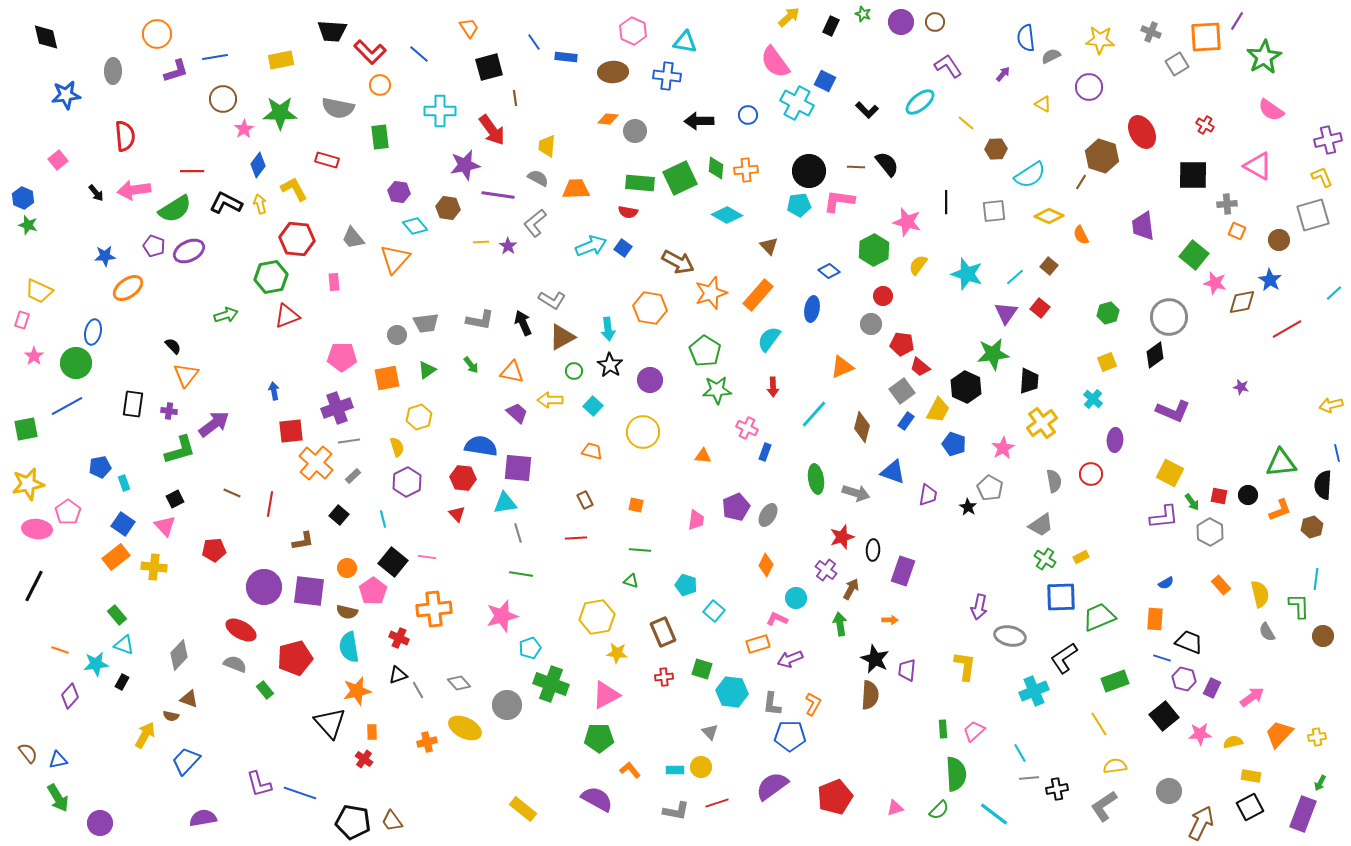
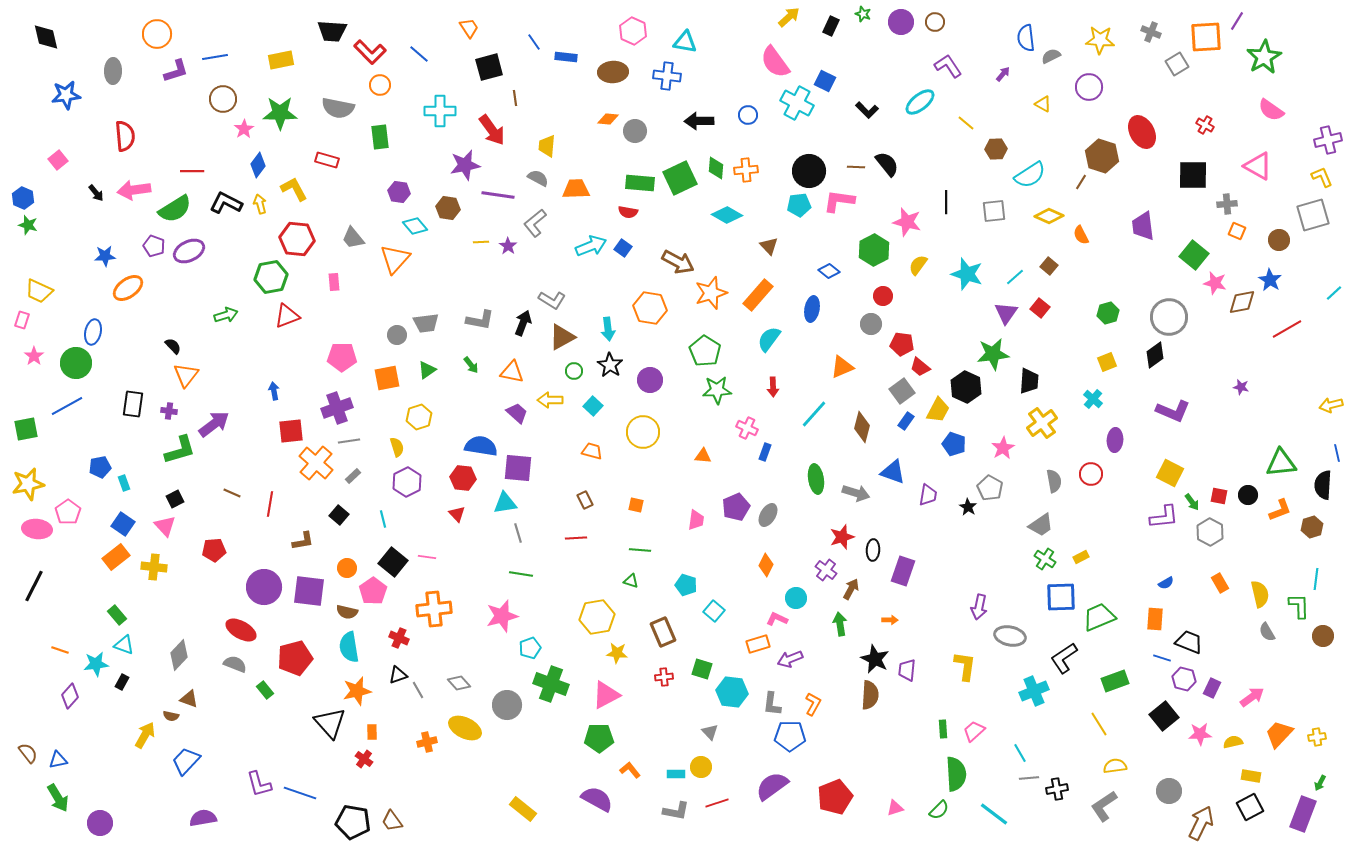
black arrow at (523, 323): rotated 45 degrees clockwise
orange rectangle at (1221, 585): moved 1 px left, 2 px up; rotated 12 degrees clockwise
cyan rectangle at (675, 770): moved 1 px right, 4 px down
